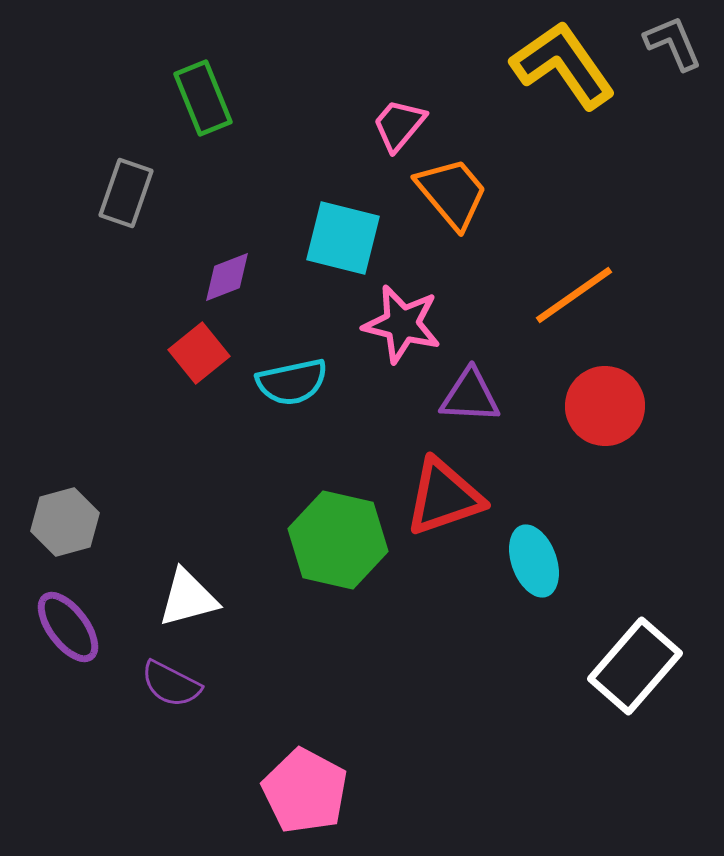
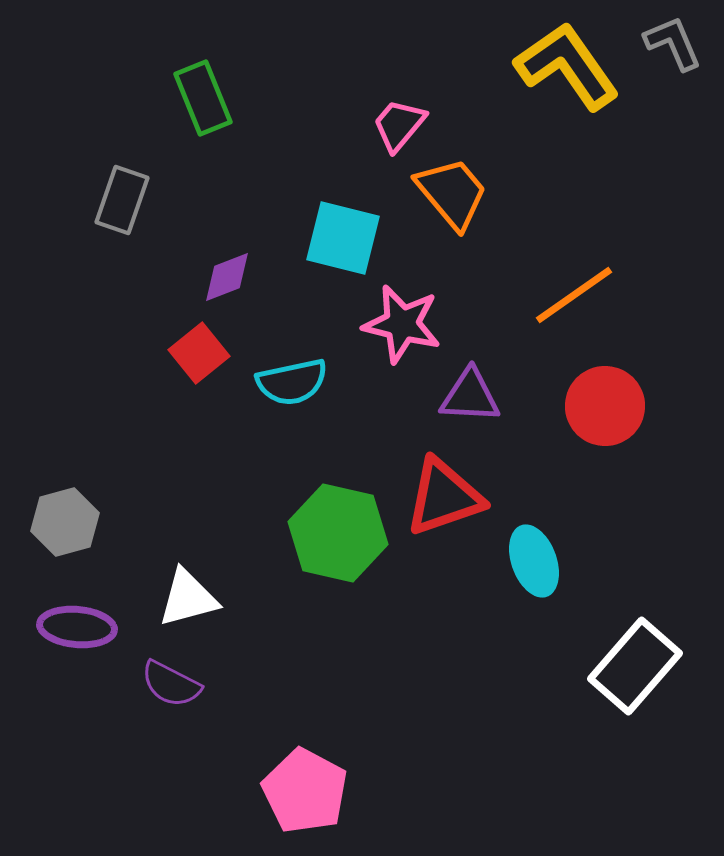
yellow L-shape: moved 4 px right, 1 px down
gray rectangle: moved 4 px left, 7 px down
green hexagon: moved 7 px up
purple ellipse: moved 9 px right; rotated 48 degrees counterclockwise
